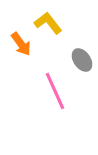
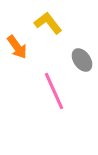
orange arrow: moved 4 px left, 3 px down
pink line: moved 1 px left
